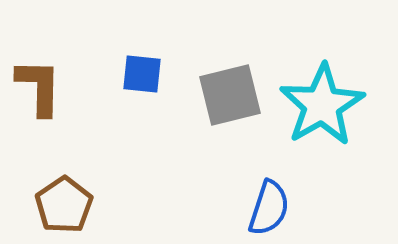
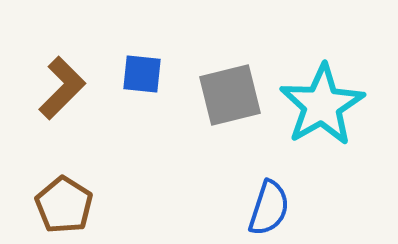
brown L-shape: moved 23 px right, 1 px down; rotated 44 degrees clockwise
brown pentagon: rotated 6 degrees counterclockwise
